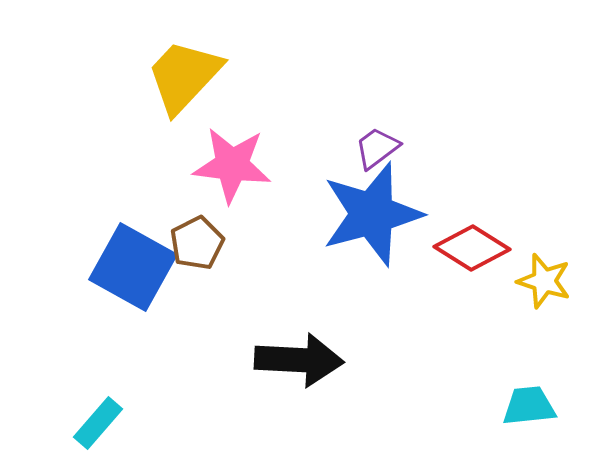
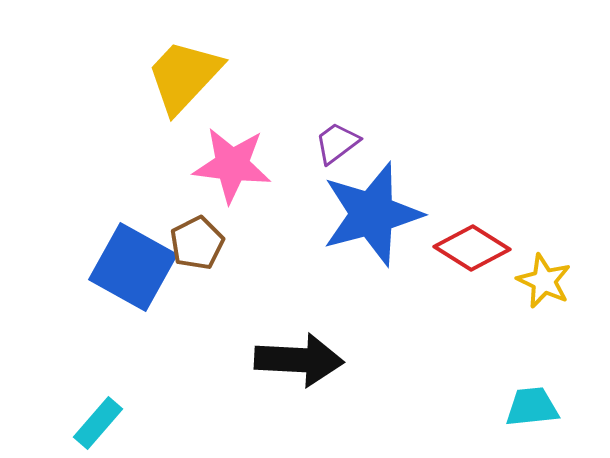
purple trapezoid: moved 40 px left, 5 px up
yellow star: rotated 8 degrees clockwise
cyan trapezoid: moved 3 px right, 1 px down
